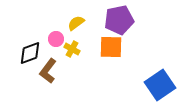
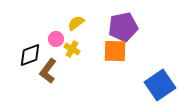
purple pentagon: moved 4 px right, 7 px down
orange square: moved 4 px right, 4 px down
black diamond: moved 2 px down
